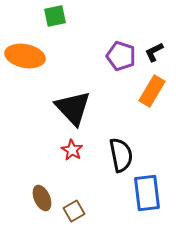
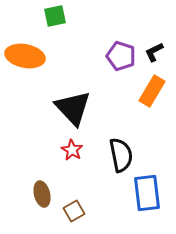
brown ellipse: moved 4 px up; rotated 10 degrees clockwise
